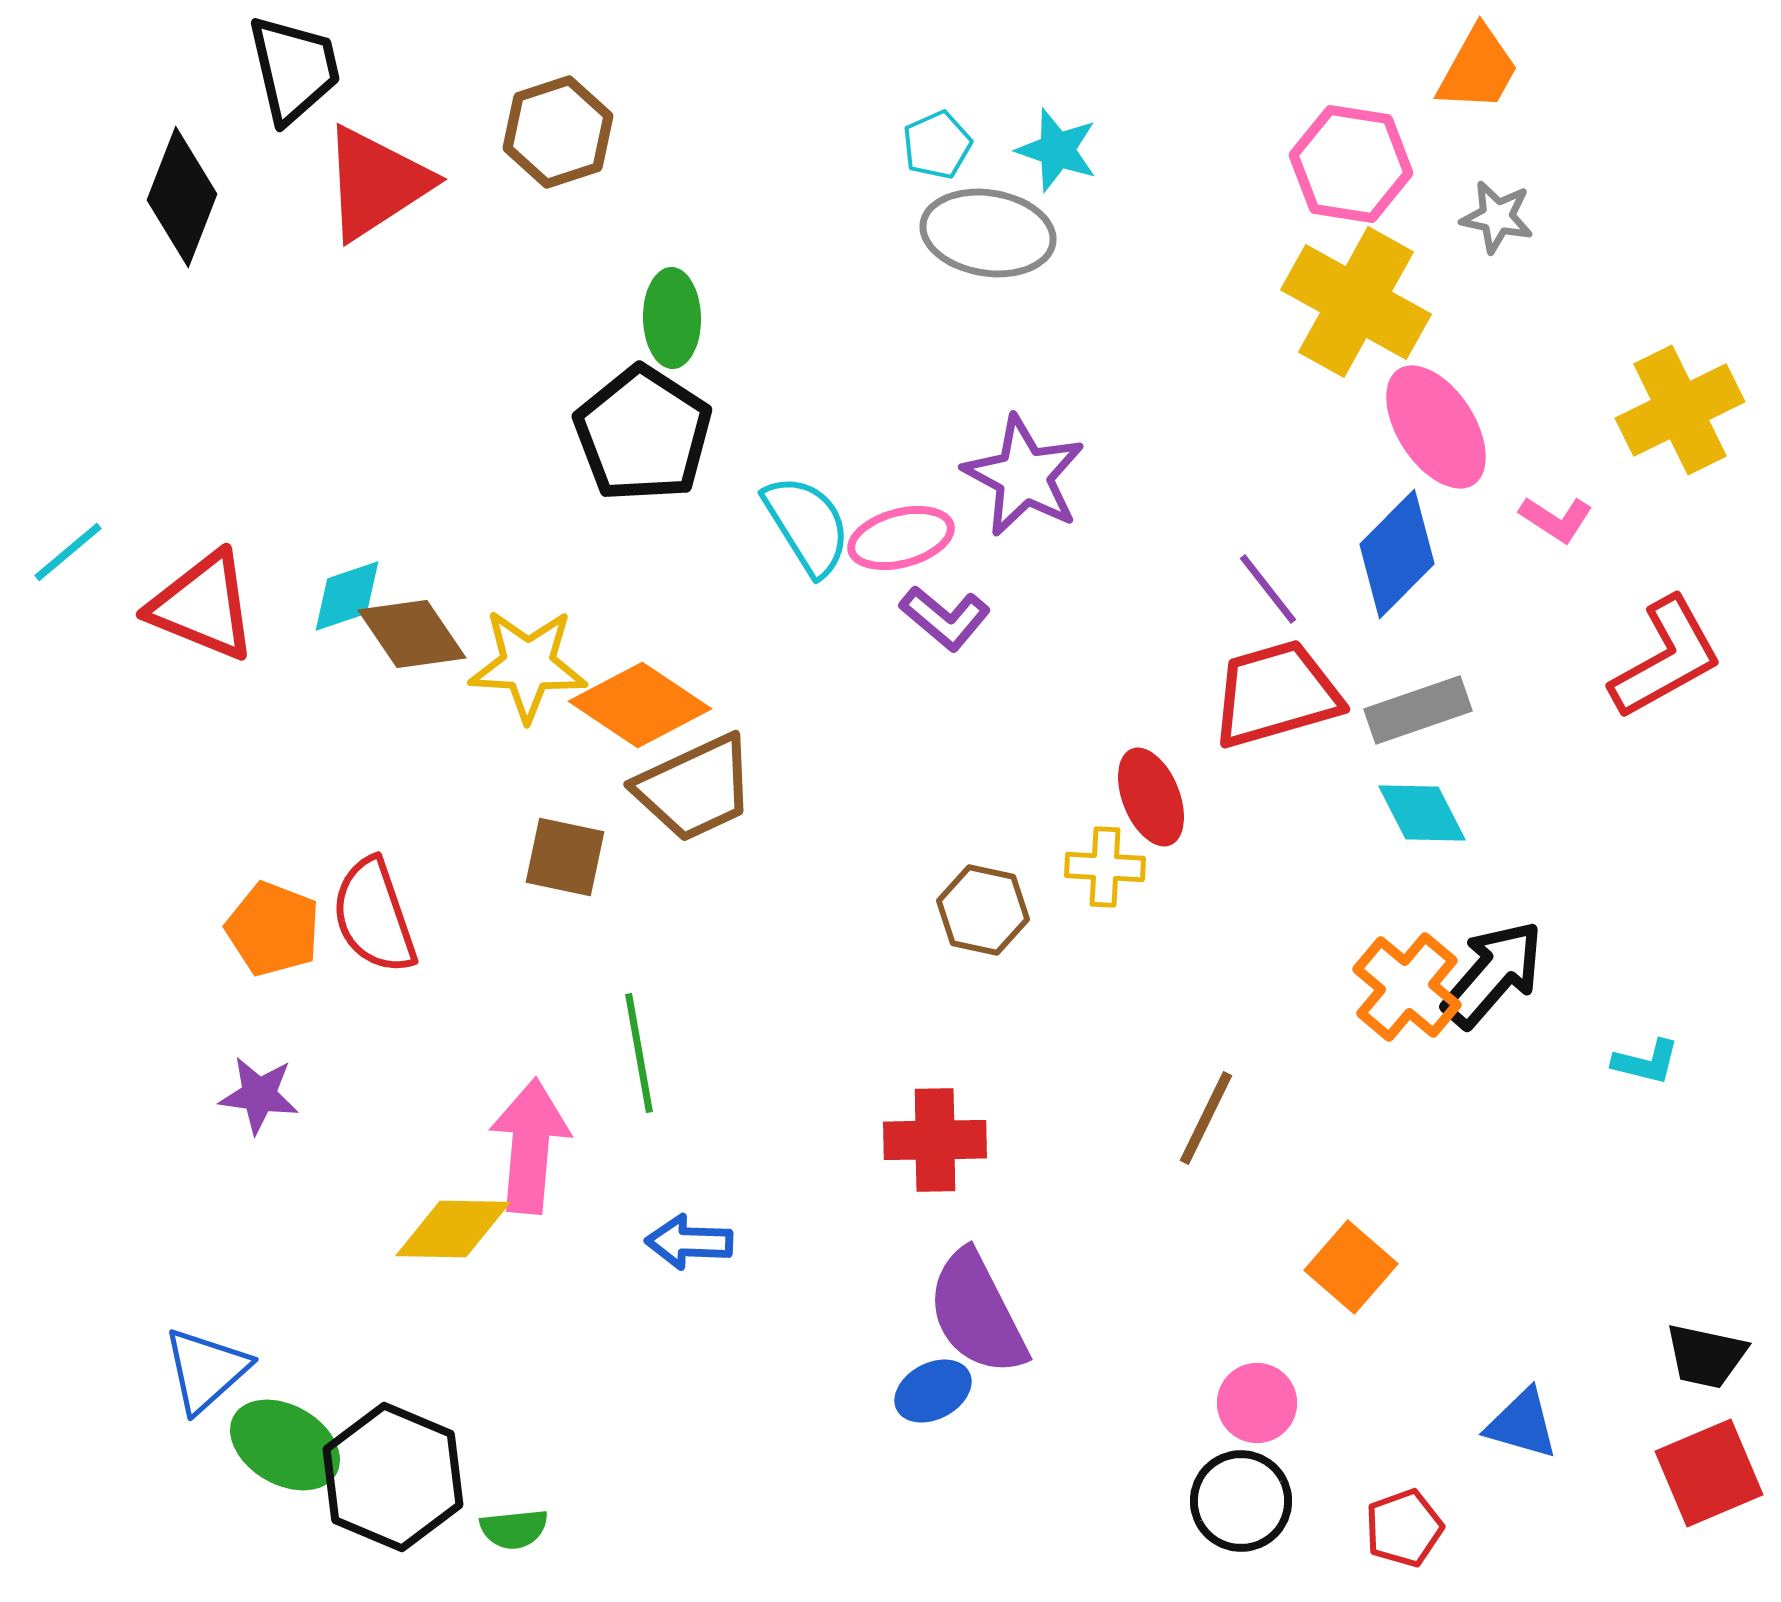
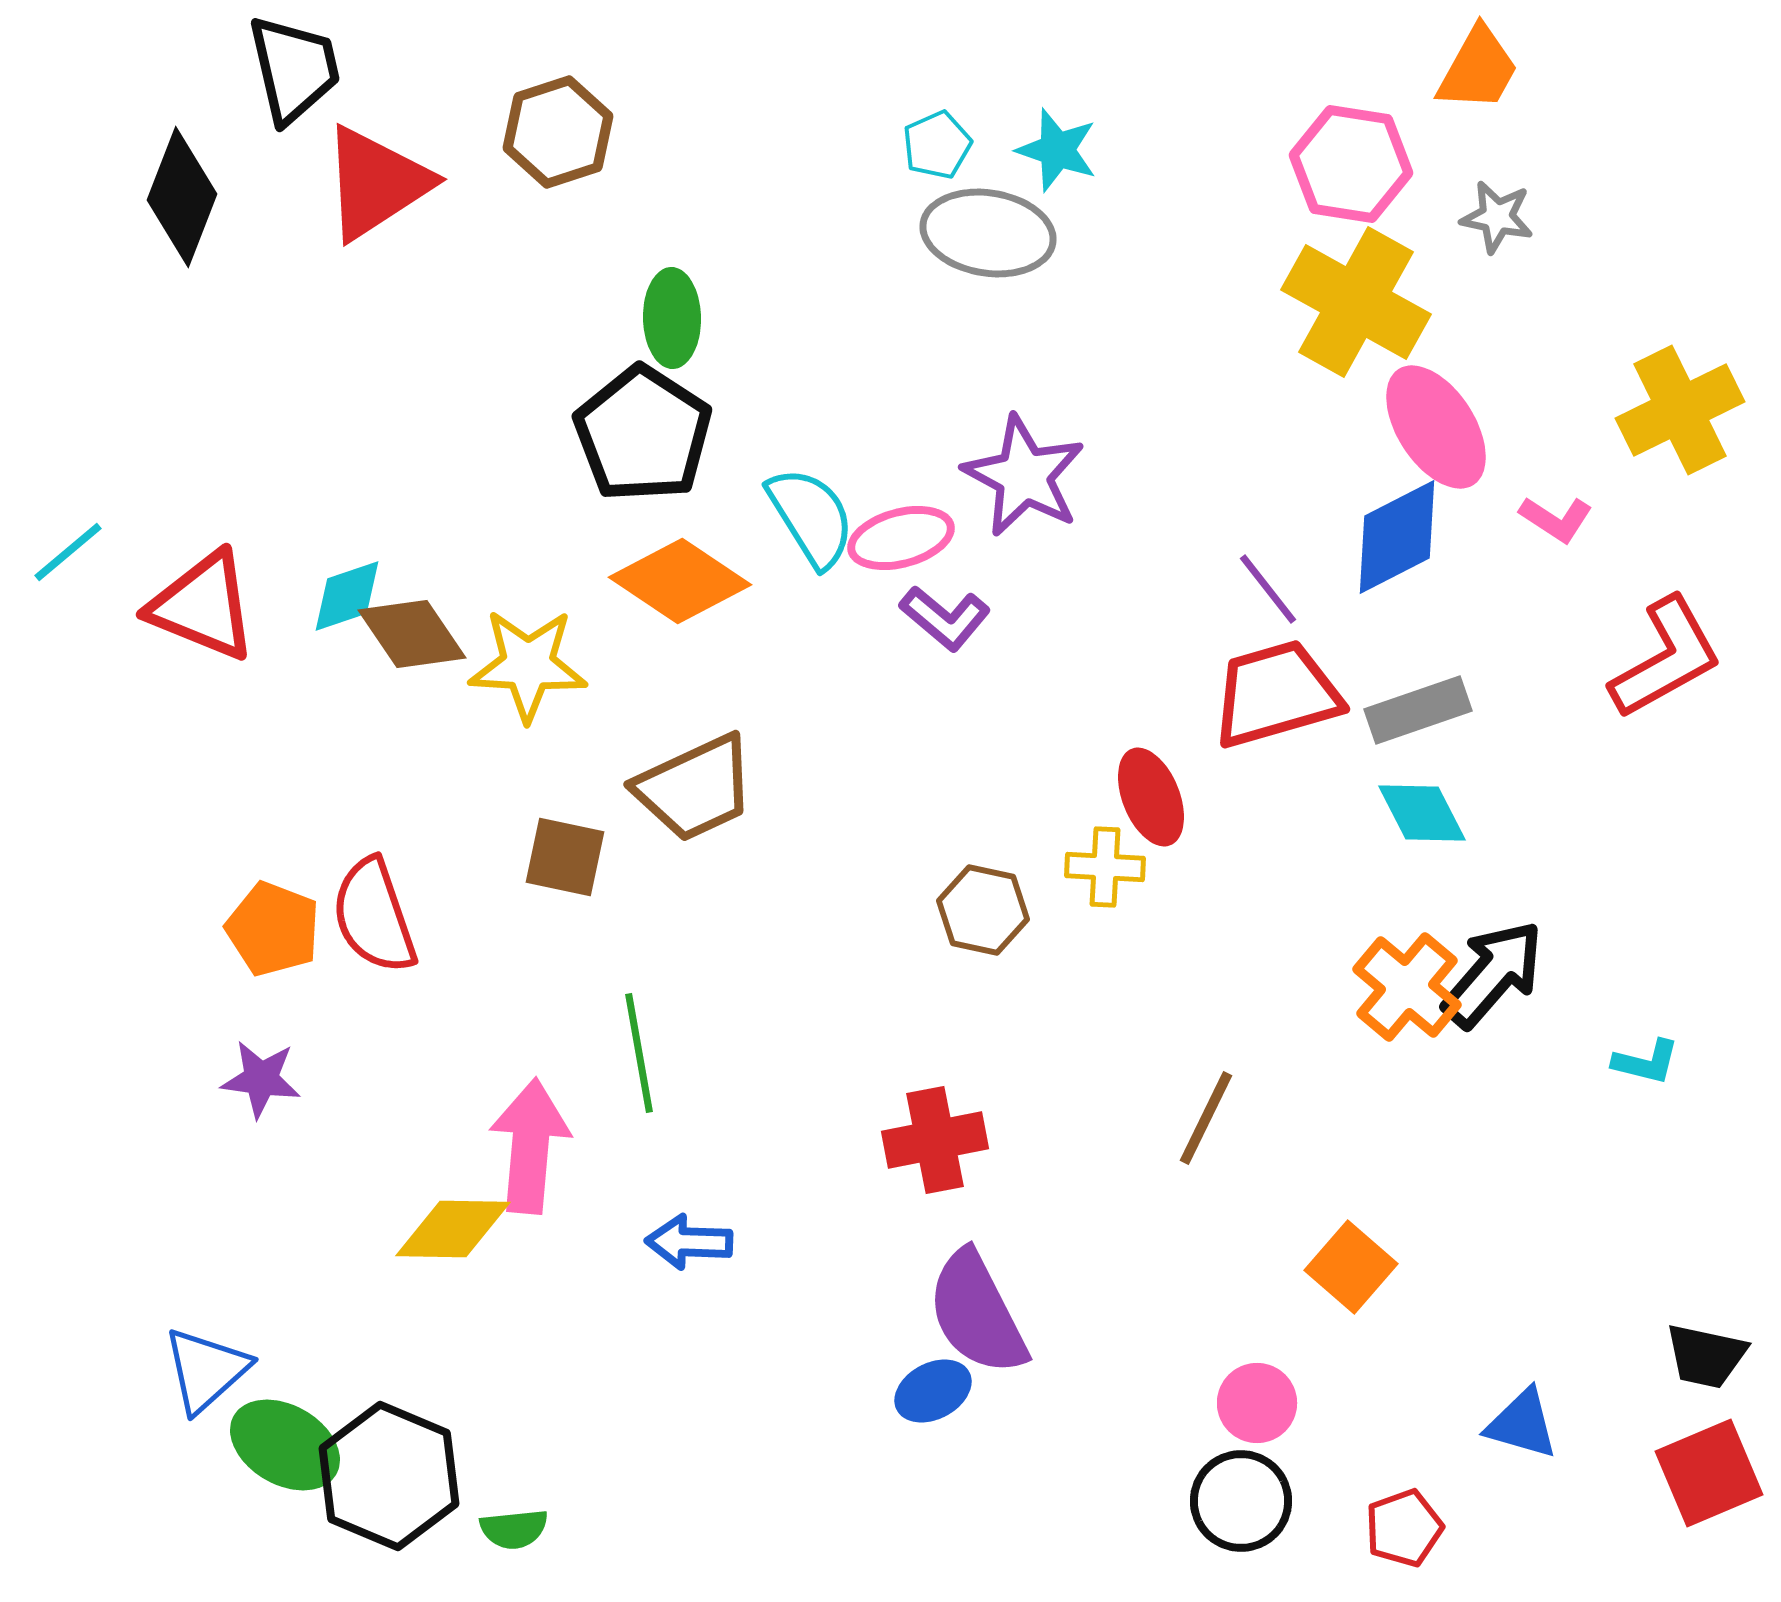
cyan semicircle at (807, 525): moved 4 px right, 8 px up
blue diamond at (1397, 554): moved 17 px up; rotated 18 degrees clockwise
orange diamond at (640, 705): moved 40 px right, 124 px up
purple star at (259, 1095): moved 2 px right, 16 px up
red cross at (935, 1140): rotated 10 degrees counterclockwise
black hexagon at (393, 1477): moved 4 px left, 1 px up
